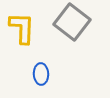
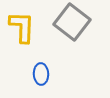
yellow L-shape: moved 1 px up
